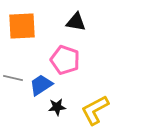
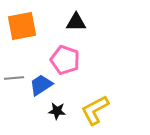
black triangle: rotated 10 degrees counterclockwise
orange square: rotated 8 degrees counterclockwise
gray line: moved 1 px right; rotated 18 degrees counterclockwise
black star: moved 4 px down; rotated 12 degrees clockwise
